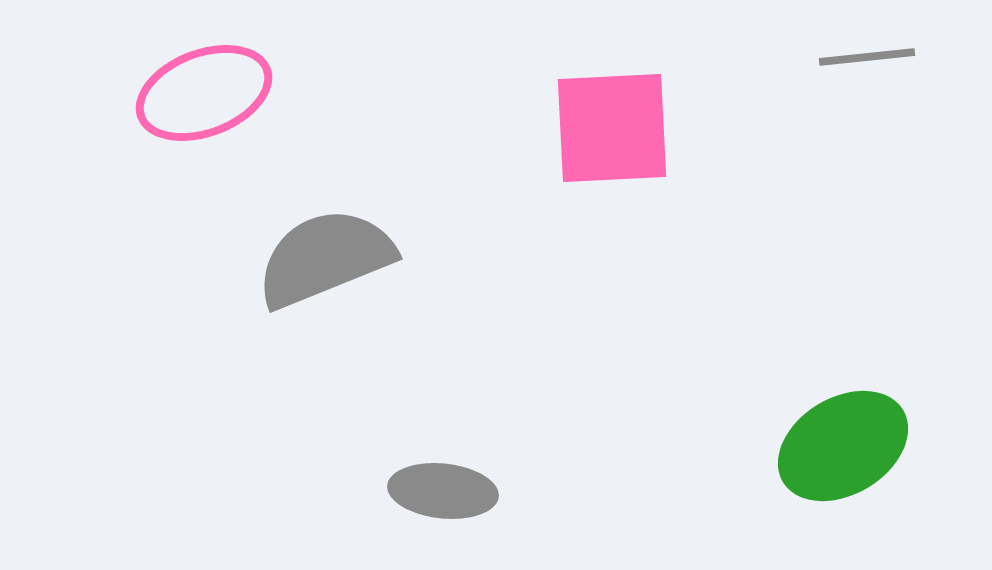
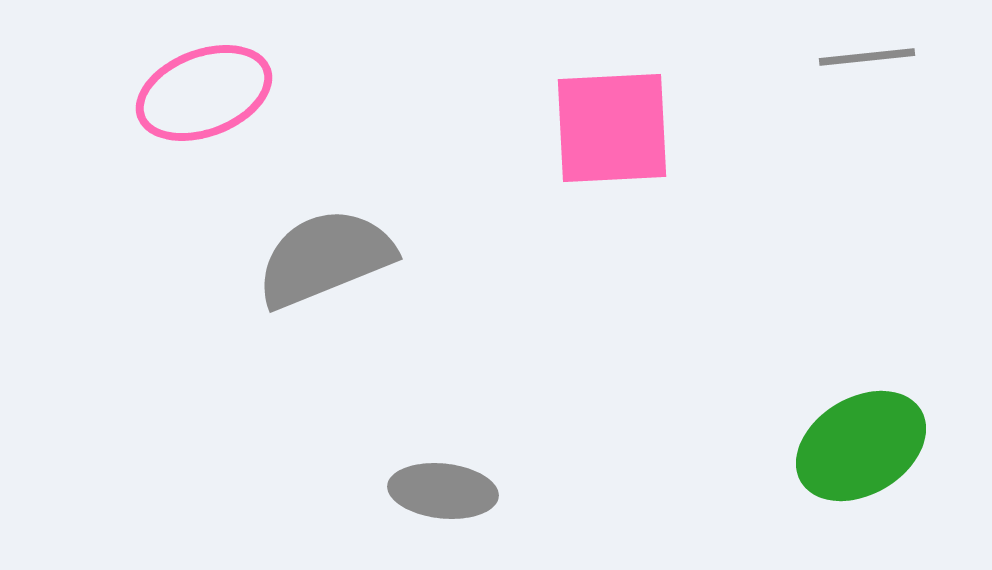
green ellipse: moved 18 px right
